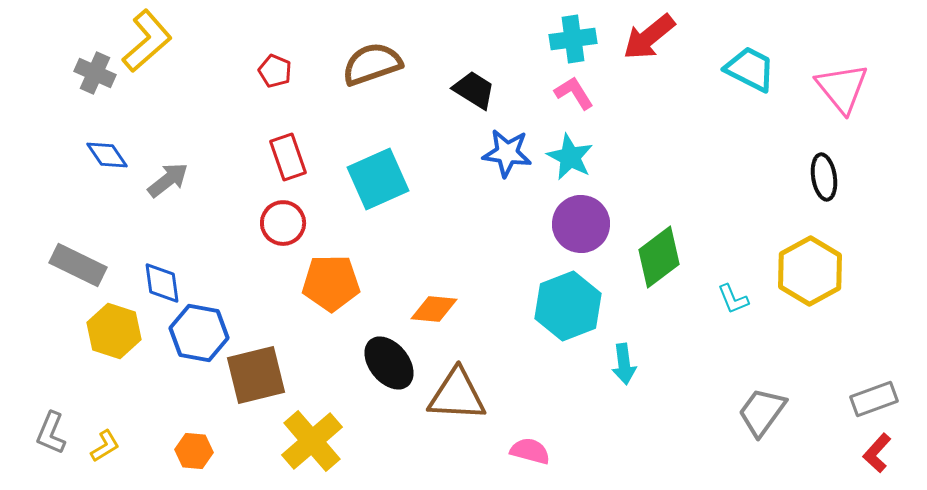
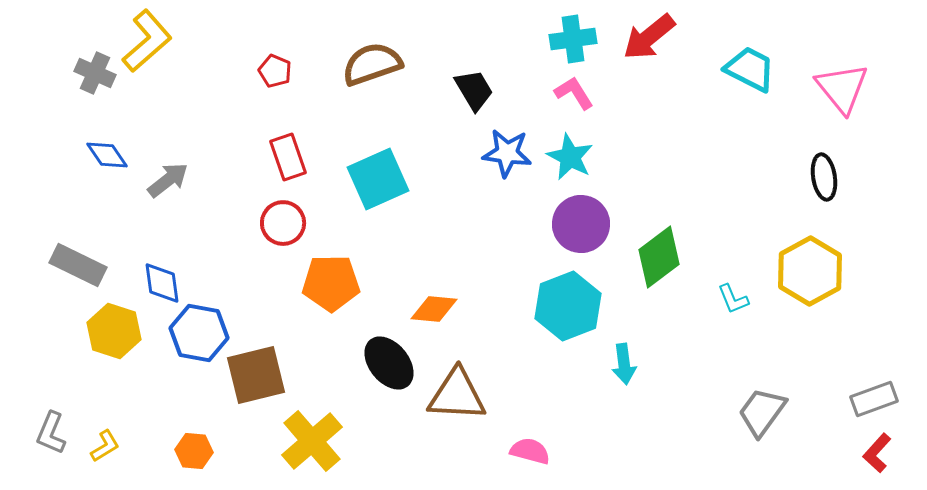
black trapezoid at (474, 90): rotated 27 degrees clockwise
